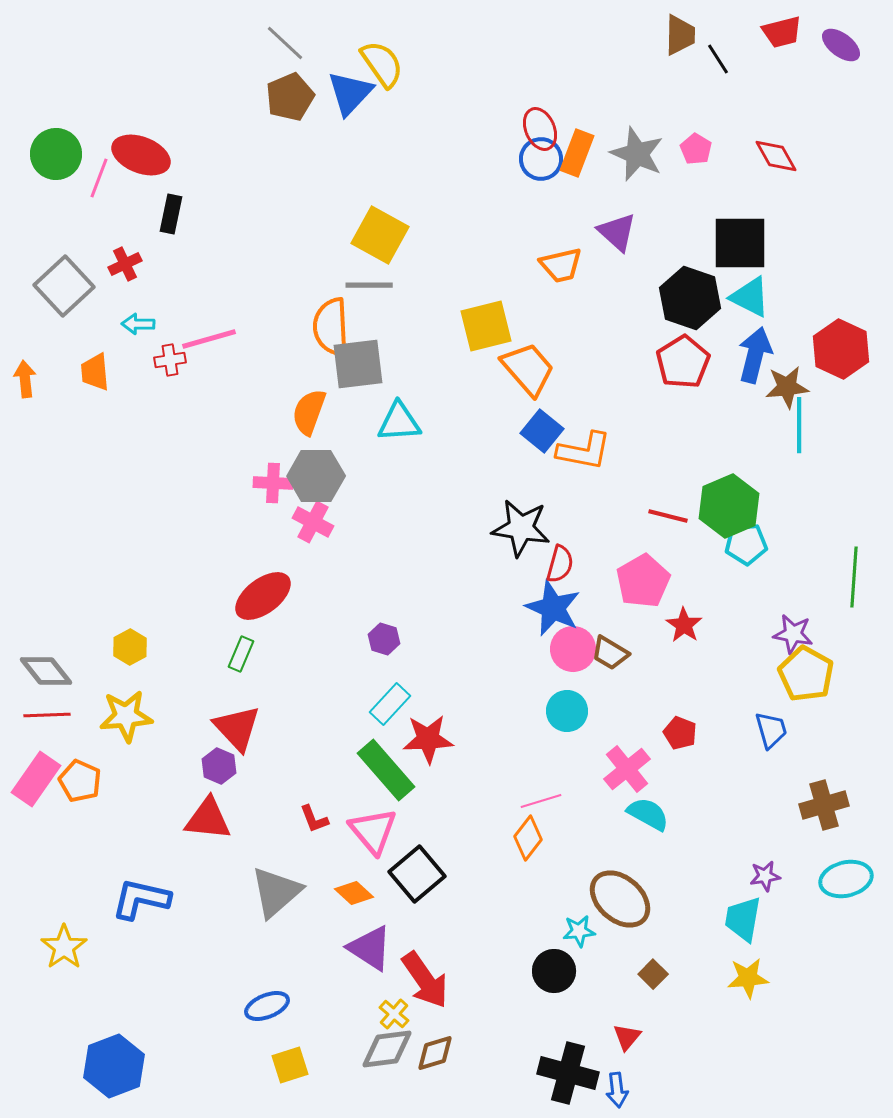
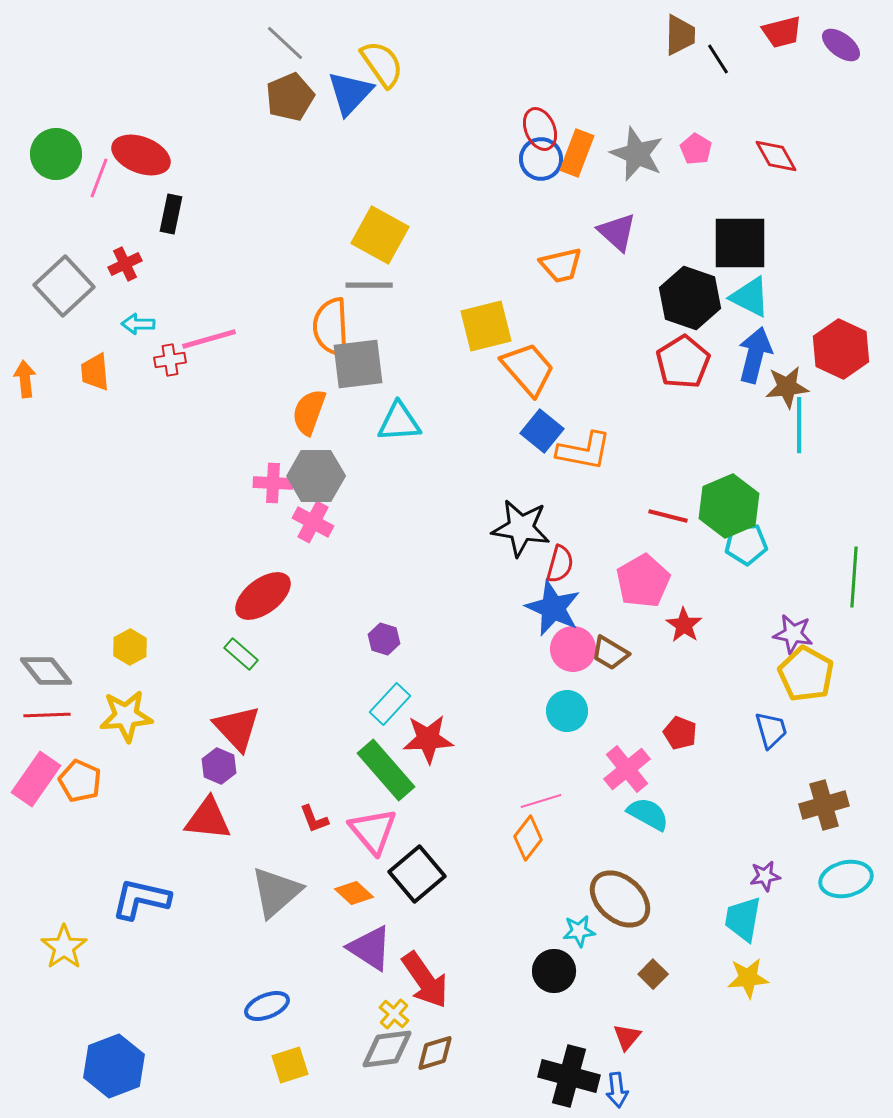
green rectangle at (241, 654): rotated 72 degrees counterclockwise
black cross at (568, 1073): moved 1 px right, 3 px down
